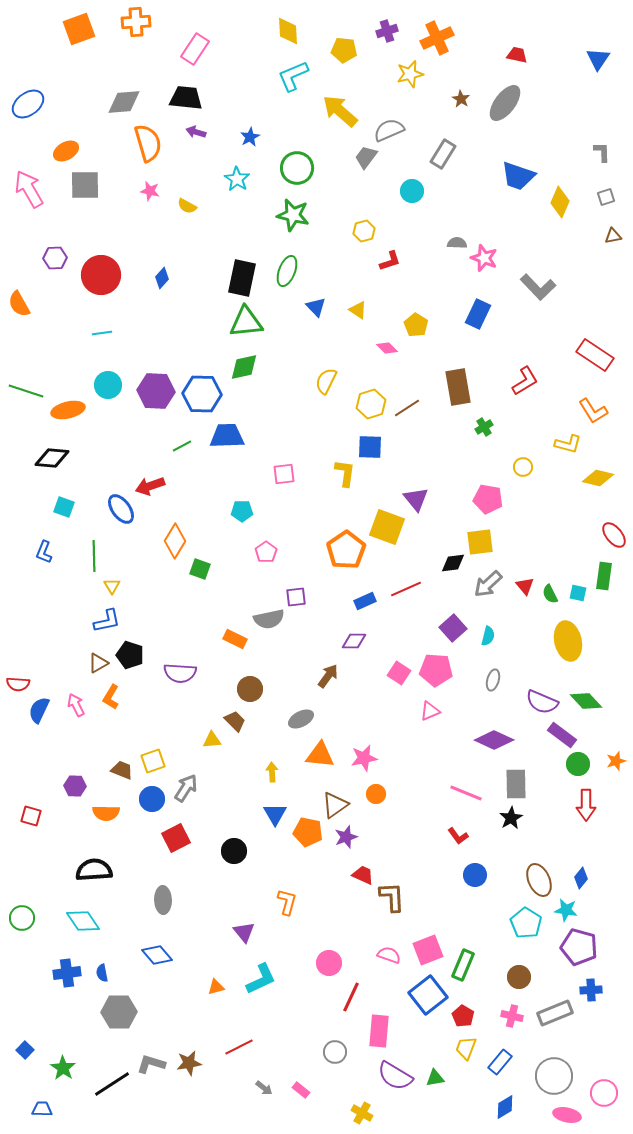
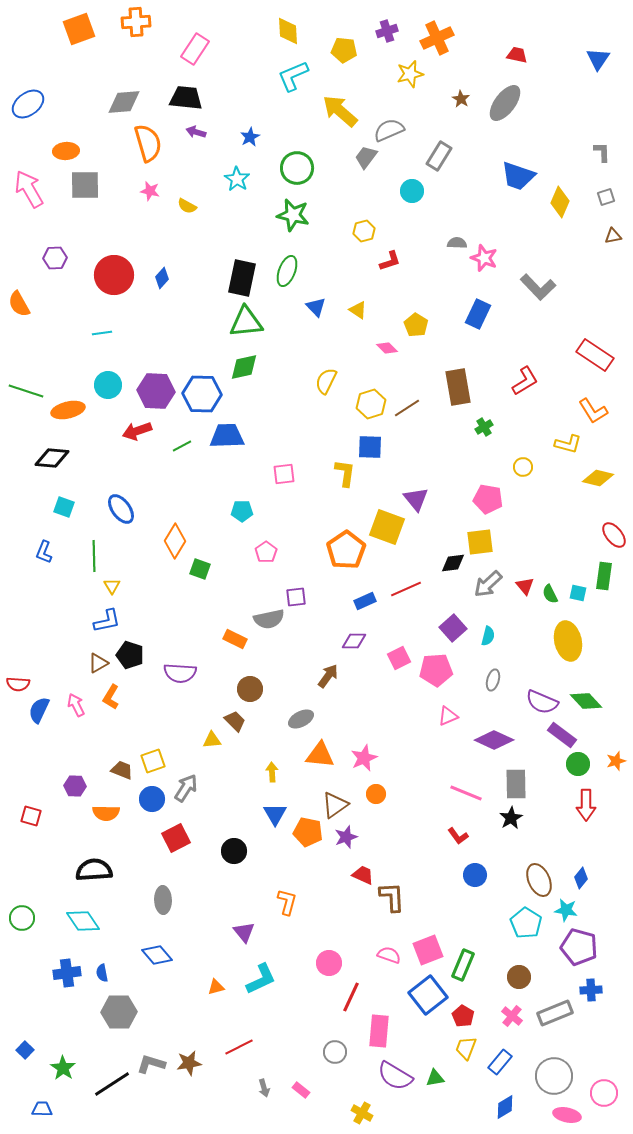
orange ellipse at (66, 151): rotated 25 degrees clockwise
gray rectangle at (443, 154): moved 4 px left, 2 px down
red circle at (101, 275): moved 13 px right
red arrow at (150, 486): moved 13 px left, 55 px up
pink pentagon at (436, 670): rotated 8 degrees counterclockwise
pink square at (399, 673): moved 15 px up; rotated 30 degrees clockwise
pink triangle at (430, 711): moved 18 px right, 5 px down
pink star at (364, 758): rotated 12 degrees counterclockwise
pink cross at (512, 1016): rotated 25 degrees clockwise
gray arrow at (264, 1088): rotated 36 degrees clockwise
